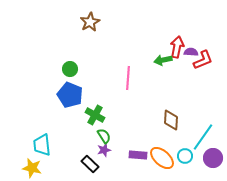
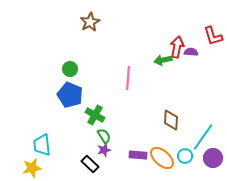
red L-shape: moved 10 px right, 24 px up; rotated 95 degrees clockwise
yellow star: rotated 24 degrees counterclockwise
